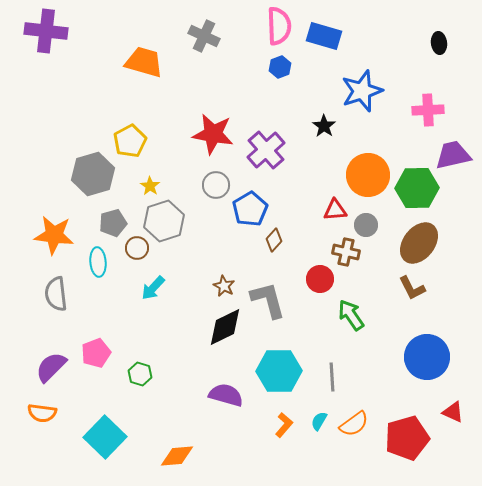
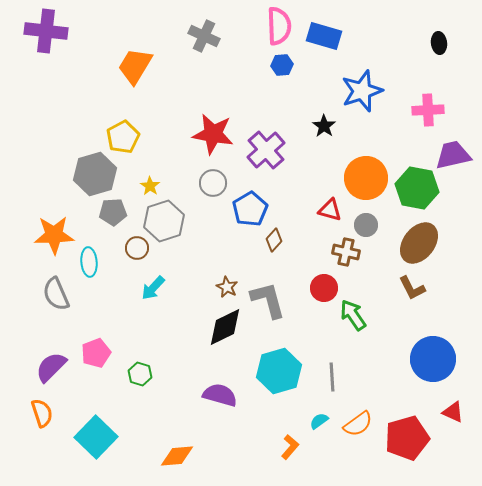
orange trapezoid at (144, 62): moved 9 px left, 4 px down; rotated 75 degrees counterclockwise
blue hexagon at (280, 67): moved 2 px right, 2 px up; rotated 15 degrees clockwise
yellow pentagon at (130, 141): moved 7 px left, 4 px up
gray hexagon at (93, 174): moved 2 px right
orange circle at (368, 175): moved 2 px left, 3 px down
gray circle at (216, 185): moved 3 px left, 2 px up
green hexagon at (417, 188): rotated 12 degrees clockwise
red triangle at (335, 210): moved 5 px left; rotated 20 degrees clockwise
gray pentagon at (113, 223): moved 11 px up; rotated 12 degrees clockwise
orange star at (54, 235): rotated 9 degrees counterclockwise
cyan ellipse at (98, 262): moved 9 px left
red circle at (320, 279): moved 4 px right, 9 px down
brown star at (224, 286): moved 3 px right, 1 px down
gray semicircle at (56, 294): rotated 16 degrees counterclockwise
green arrow at (351, 315): moved 2 px right
blue circle at (427, 357): moved 6 px right, 2 px down
cyan hexagon at (279, 371): rotated 15 degrees counterclockwise
purple semicircle at (226, 395): moved 6 px left
orange semicircle at (42, 413): rotated 116 degrees counterclockwise
cyan semicircle at (319, 421): rotated 24 degrees clockwise
orange semicircle at (354, 424): moved 4 px right
orange L-shape at (284, 425): moved 6 px right, 22 px down
cyan square at (105, 437): moved 9 px left
